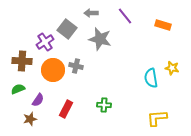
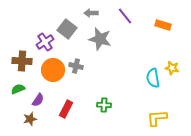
cyan semicircle: moved 2 px right
